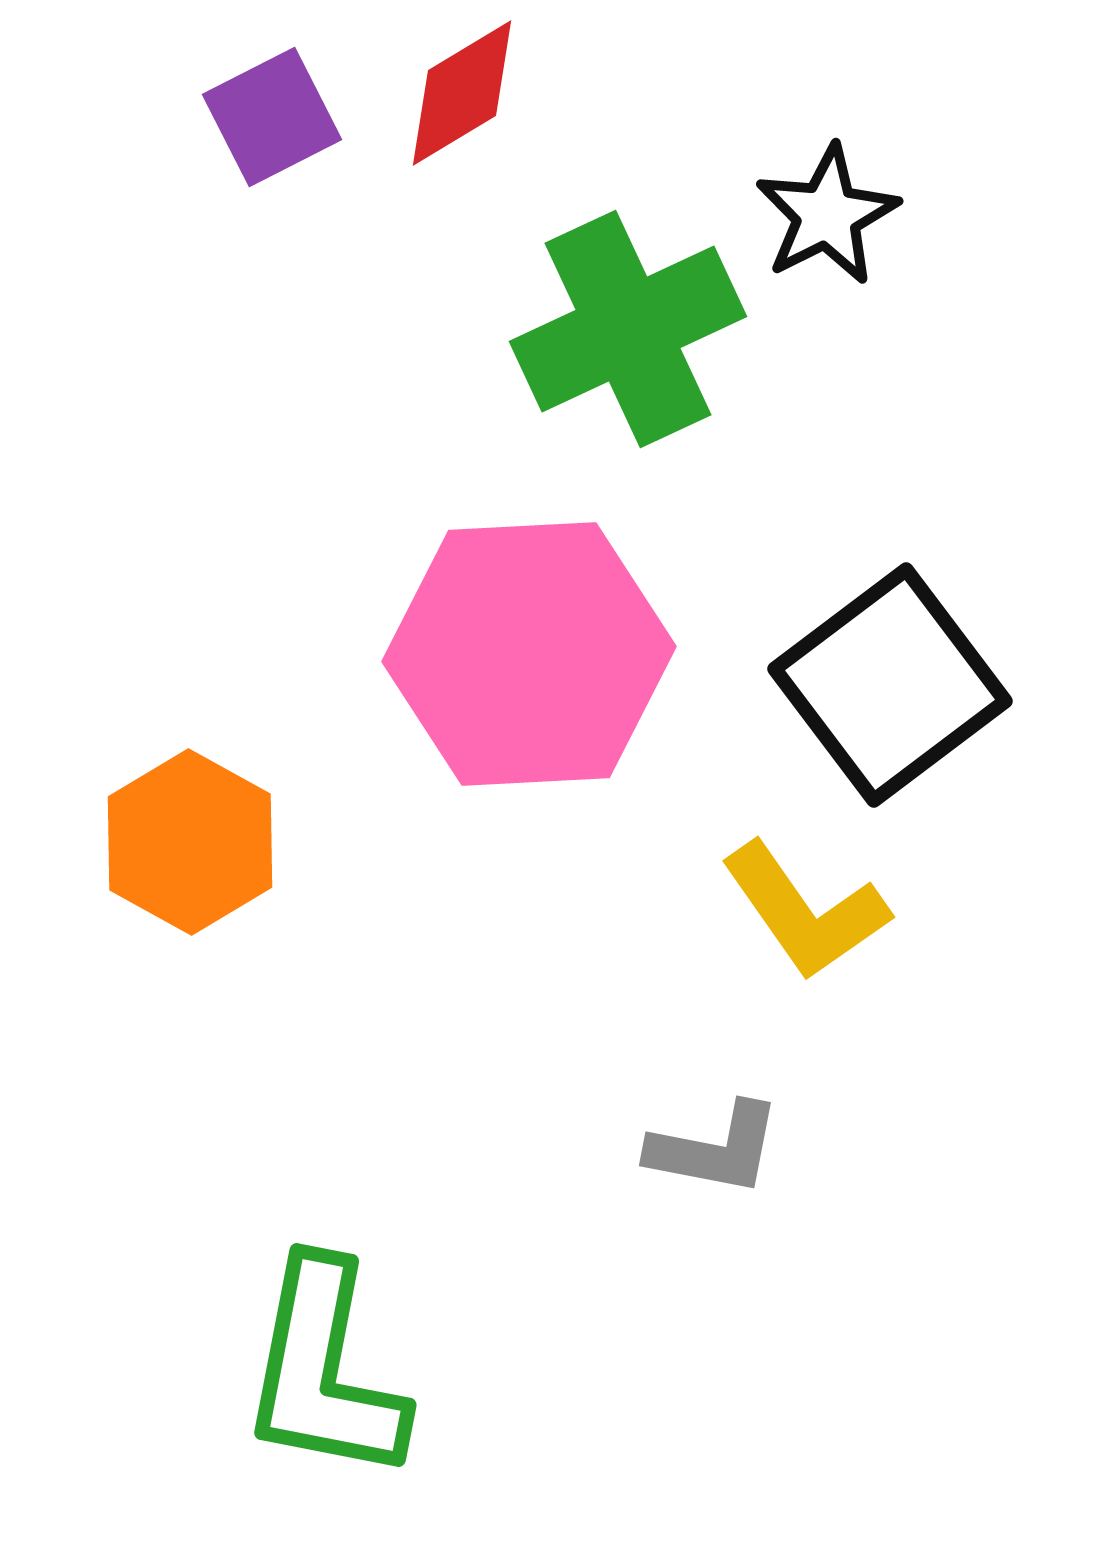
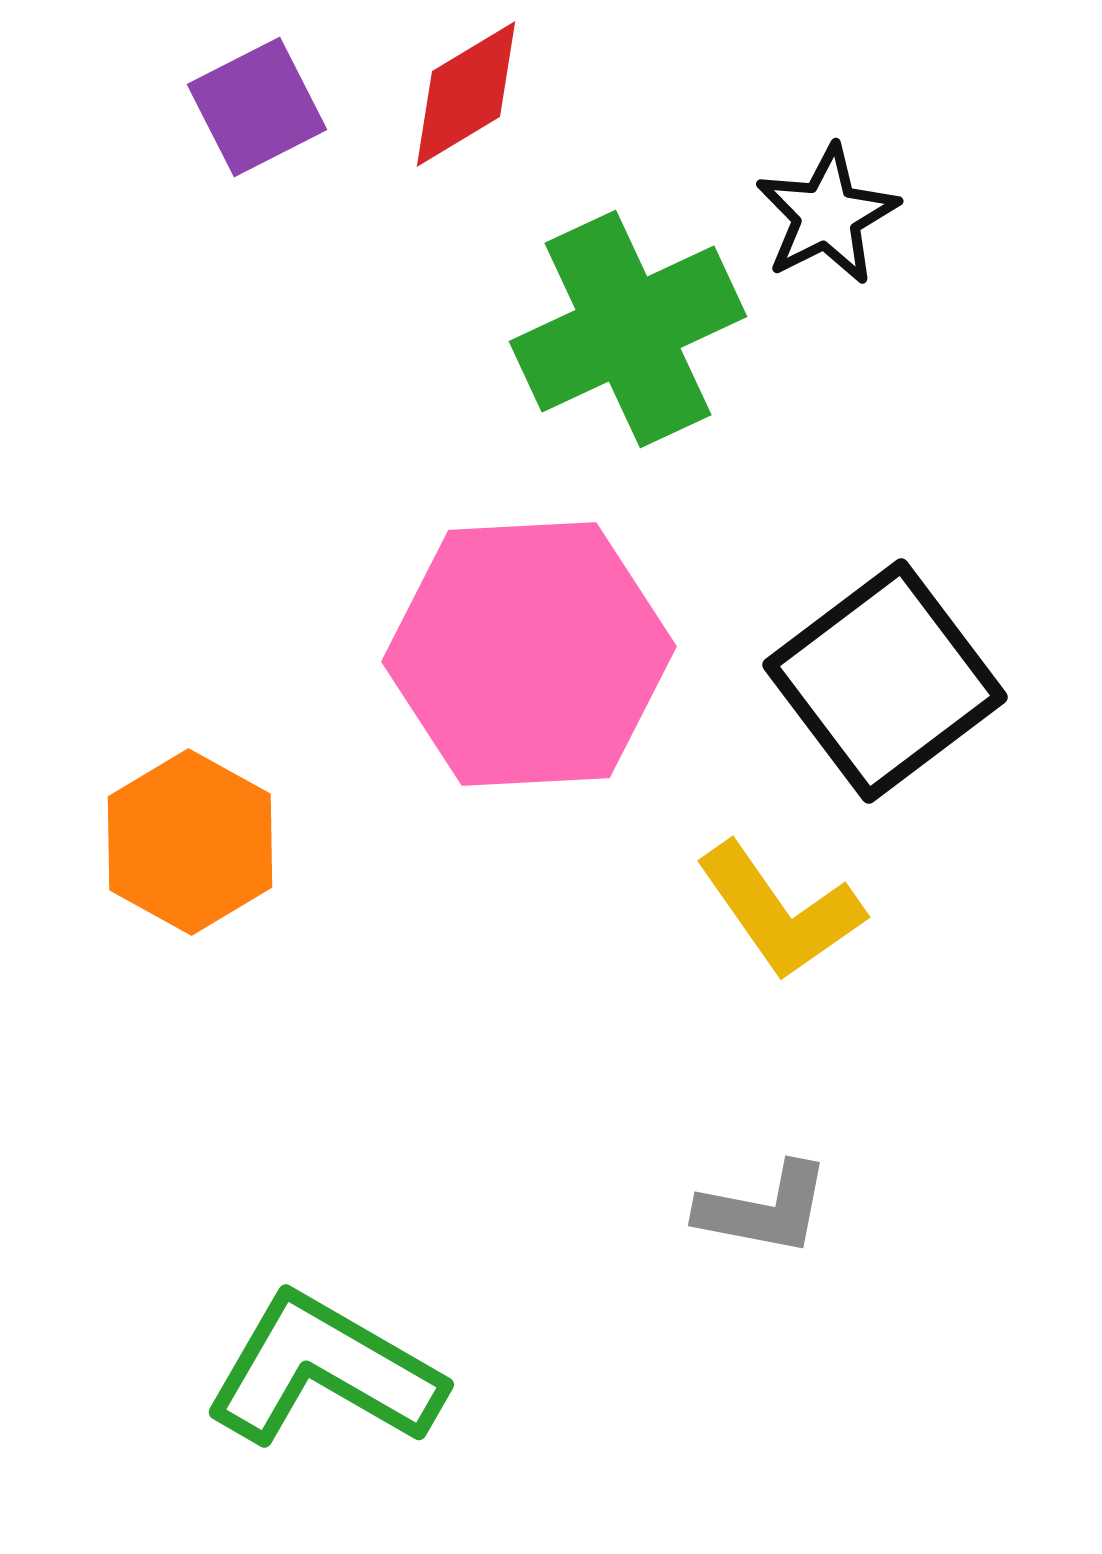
red diamond: moved 4 px right, 1 px down
purple square: moved 15 px left, 10 px up
black square: moved 5 px left, 4 px up
yellow L-shape: moved 25 px left
gray L-shape: moved 49 px right, 60 px down
green L-shape: rotated 109 degrees clockwise
